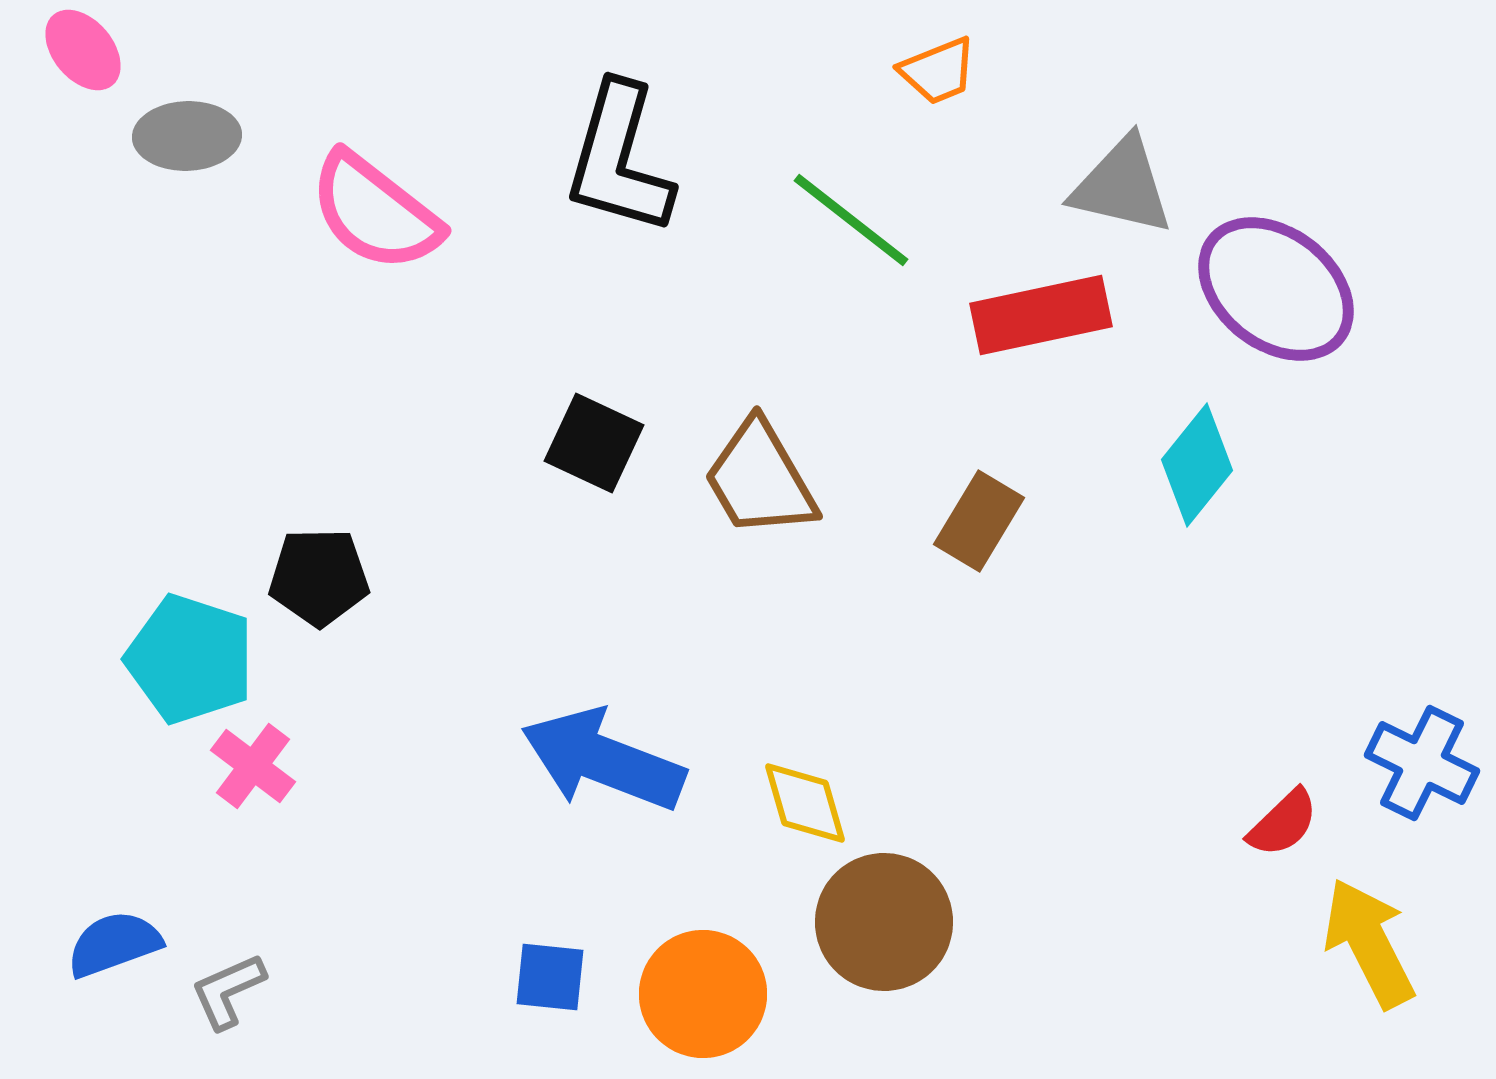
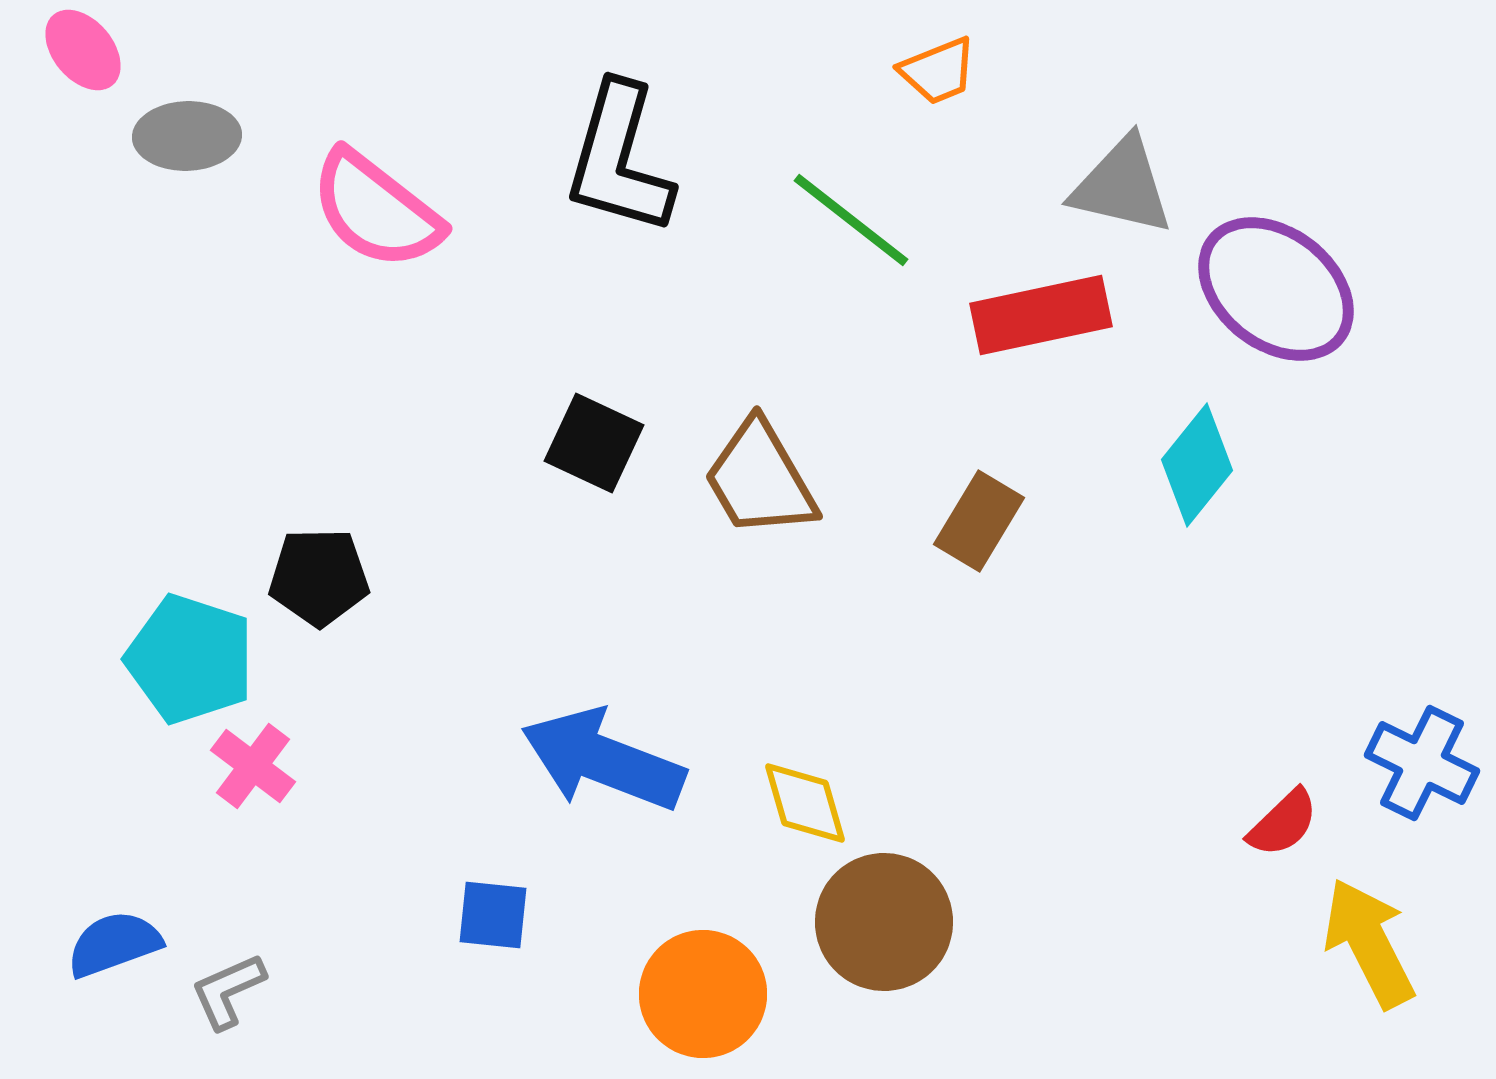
pink semicircle: moved 1 px right, 2 px up
blue square: moved 57 px left, 62 px up
